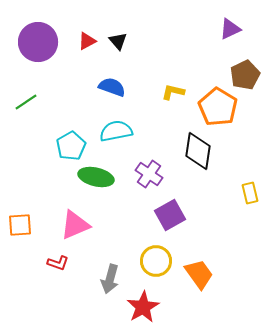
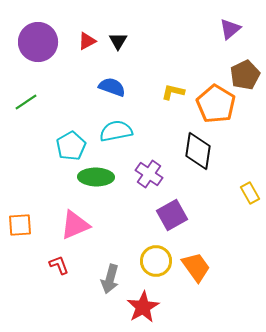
purple triangle: rotated 15 degrees counterclockwise
black triangle: rotated 12 degrees clockwise
orange pentagon: moved 2 px left, 3 px up
green ellipse: rotated 12 degrees counterclockwise
yellow rectangle: rotated 15 degrees counterclockwise
purple square: moved 2 px right
red L-shape: moved 1 px right, 2 px down; rotated 130 degrees counterclockwise
orange trapezoid: moved 3 px left, 7 px up
